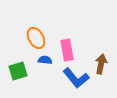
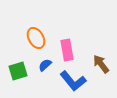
blue semicircle: moved 5 px down; rotated 48 degrees counterclockwise
brown arrow: rotated 48 degrees counterclockwise
blue L-shape: moved 3 px left, 3 px down
